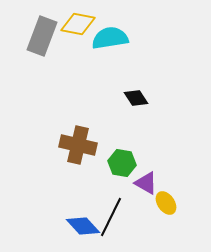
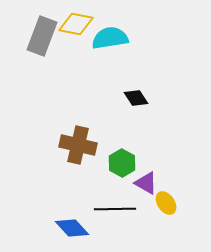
yellow diamond: moved 2 px left
green hexagon: rotated 20 degrees clockwise
black line: moved 4 px right, 8 px up; rotated 63 degrees clockwise
blue diamond: moved 11 px left, 2 px down
